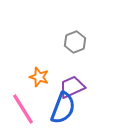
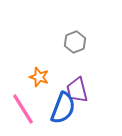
purple trapezoid: moved 5 px right, 3 px down; rotated 80 degrees counterclockwise
